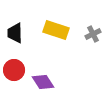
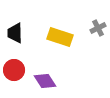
yellow rectangle: moved 4 px right, 7 px down
gray cross: moved 5 px right, 6 px up
purple diamond: moved 2 px right, 1 px up
